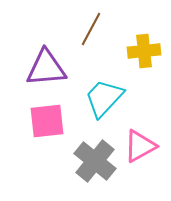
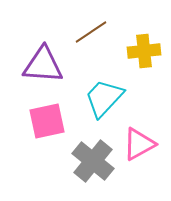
brown line: moved 3 px down; rotated 28 degrees clockwise
purple triangle: moved 3 px left, 3 px up; rotated 9 degrees clockwise
pink square: rotated 6 degrees counterclockwise
pink triangle: moved 1 px left, 2 px up
gray cross: moved 2 px left
